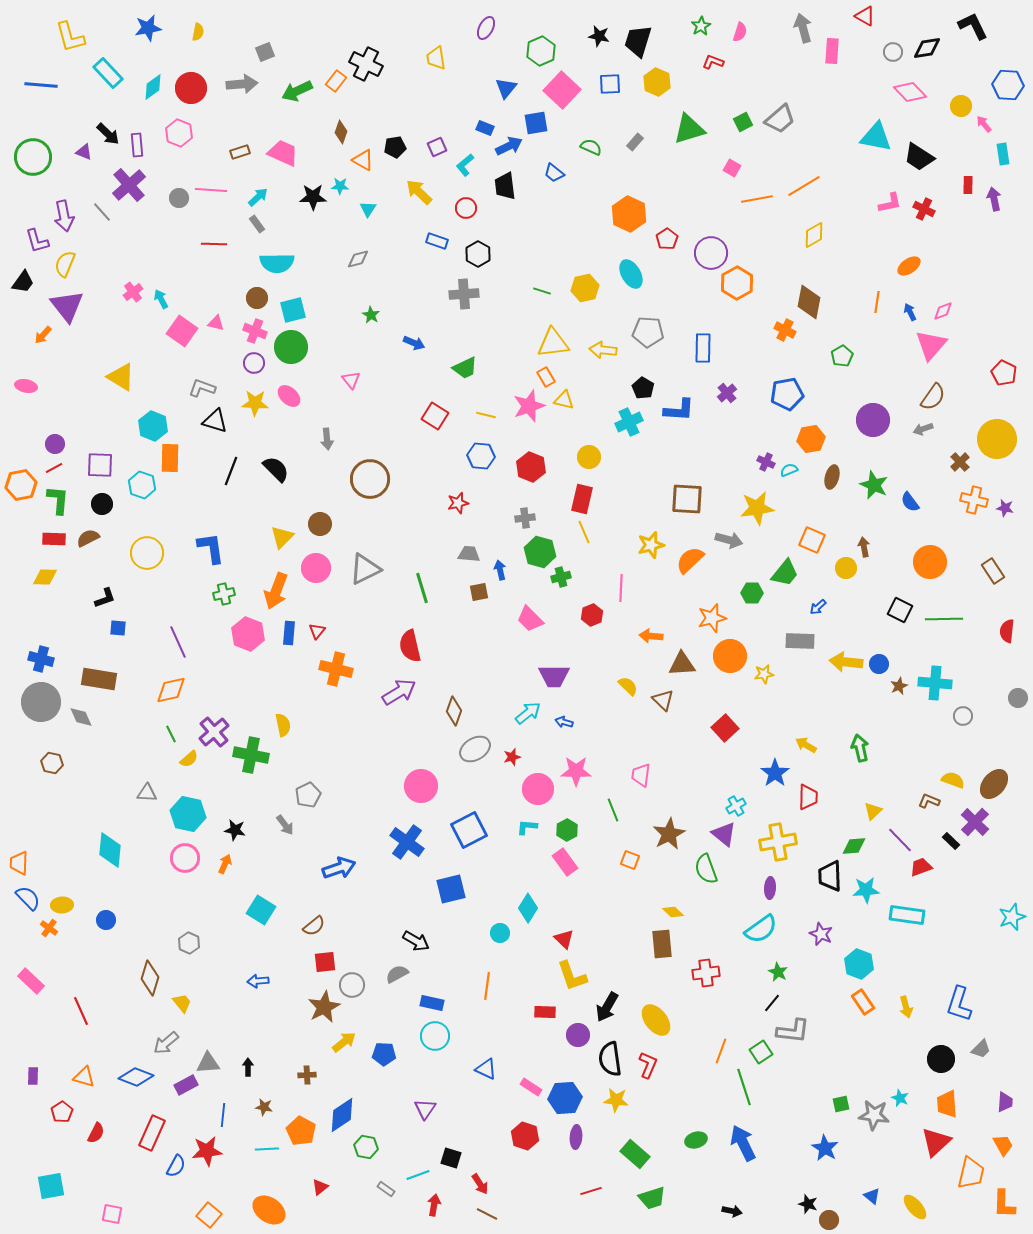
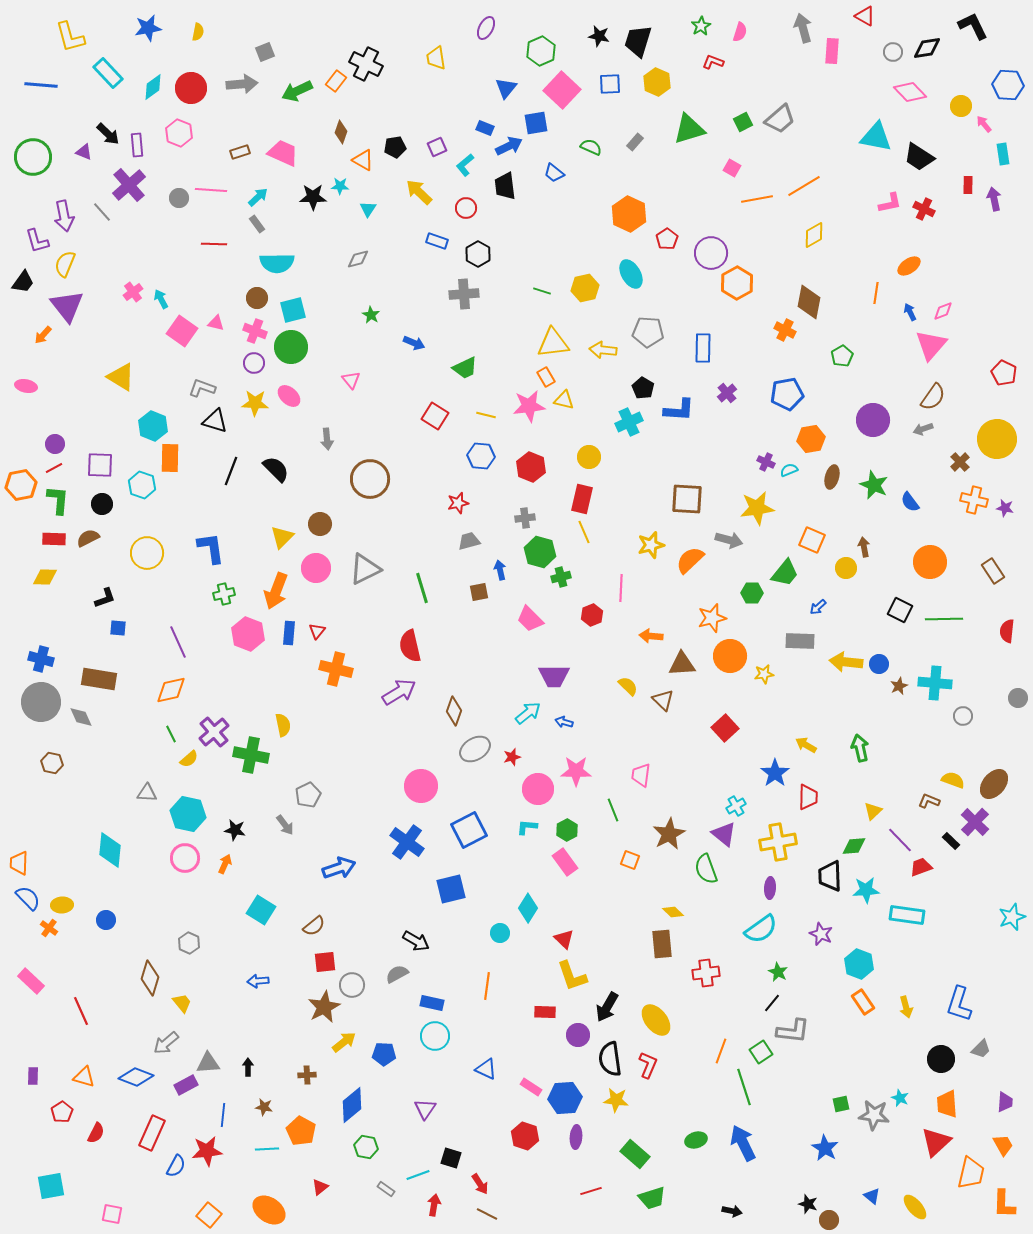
orange line at (877, 302): moved 1 px left, 9 px up
pink star at (529, 406): rotated 12 degrees clockwise
gray trapezoid at (469, 554): moved 13 px up; rotated 20 degrees counterclockwise
blue diamond at (342, 1115): moved 10 px right, 10 px up; rotated 6 degrees counterclockwise
